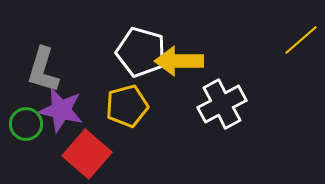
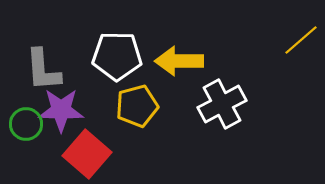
white pentagon: moved 24 px left, 4 px down; rotated 15 degrees counterclockwise
gray L-shape: rotated 21 degrees counterclockwise
yellow pentagon: moved 10 px right
purple star: rotated 12 degrees counterclockwise
